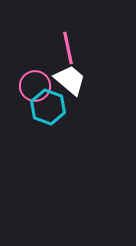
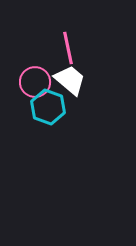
pink circle: moved 4 px up
